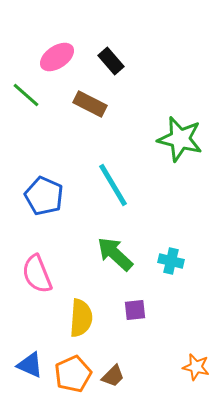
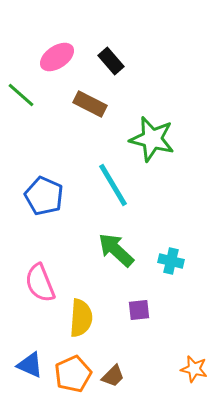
green line: moved 5 px left
green star: moved 28 px left
green arrow: moved 1 px right, 4 px up
pink semicircle: moved 3 px right, 9 px down
purple square: moved 4 px right
orange star: moved 2 px left, 2 px down
